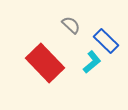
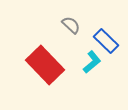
red rectangle: moved 2 px down
